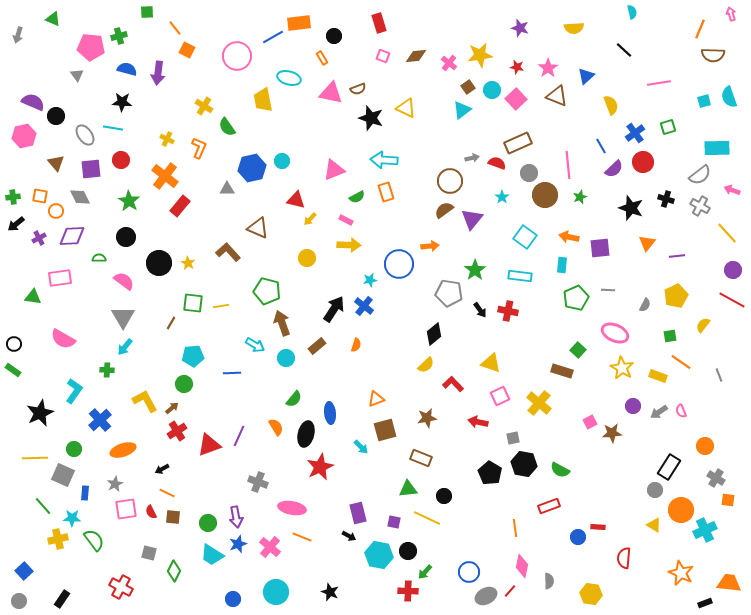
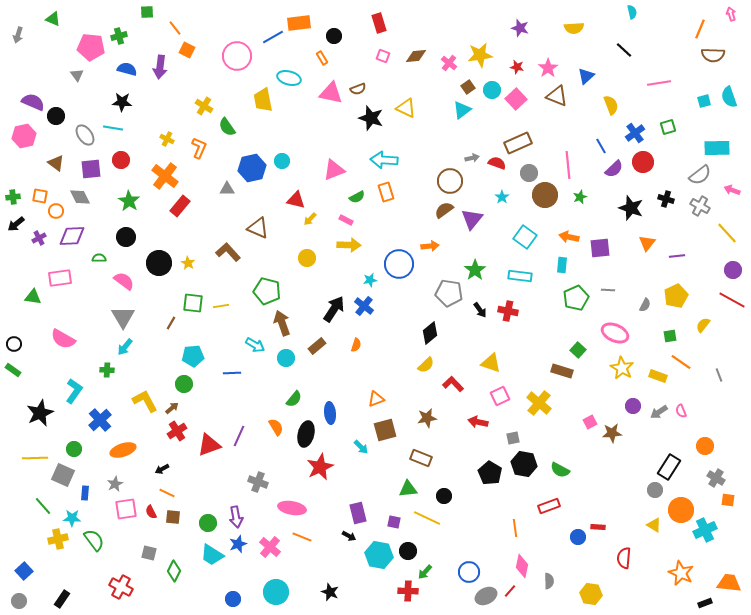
purple arrow at (158, 73): moved 2 px right, 6 px up
brown triangle at (56, 163): rotated 12 degrees counterclockwise
black diamond at (434, 334): moved 4 px left, 1 px up
